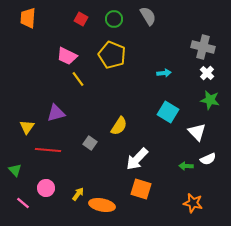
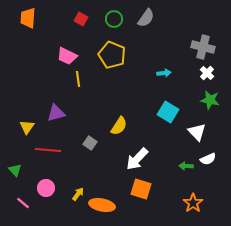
gray semicircle: moved 2 px left, 2 px down; rotated 66 degrees clockwise
yellow line: rotated 28 degrees clockwise
orange star: rotated 24 degrees clockwise
